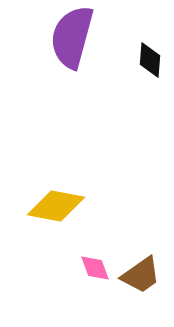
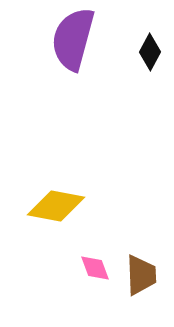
purple semicircle: moved 1 px right, 2 px down
black diamond: moved 8 px up; rotated 24 degrees clockwise
brown trapezoid: rotated 57 degrees counterclockwise
